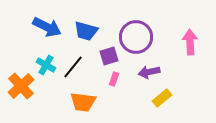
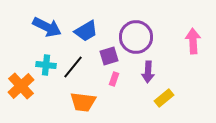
blue trapezoid: rotated 45 degrees counterclockwise
pink arrow: moved 3 px right, 1 px up
cyan cross: rotated 24 degrees counterclockwise
purple arrow: moved 1 px left; rotated 75 degrees counterclockwise
yellow rectangle: moved 2 px right
